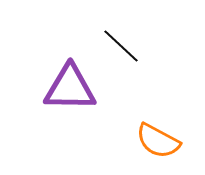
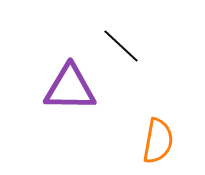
orange semicircle: rotated 108 degrees counterclockwise
